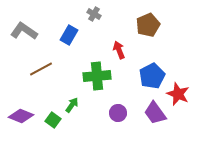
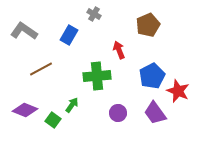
red star: moved 3 px up
purple diamond: moved 4 px right, 6 px up
